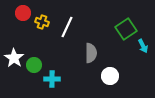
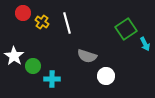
yellow cross: rotated 16 degrees clockwise
white line: moved 4 px up; rotated 40 degrees counterclockwise
cyan arrow: moved 2 px right, 2 px up
gray semicircle: moved 4 px left, 3 px down; rotated 108 degrees clockwise
white star: moved 2 px up
green circle: moved 1 px left, 1 px down
white circle: moved 4 px left
